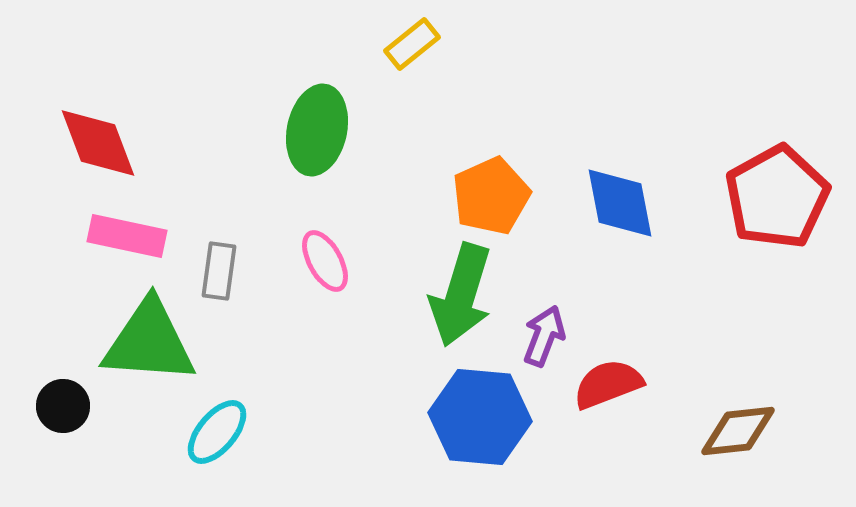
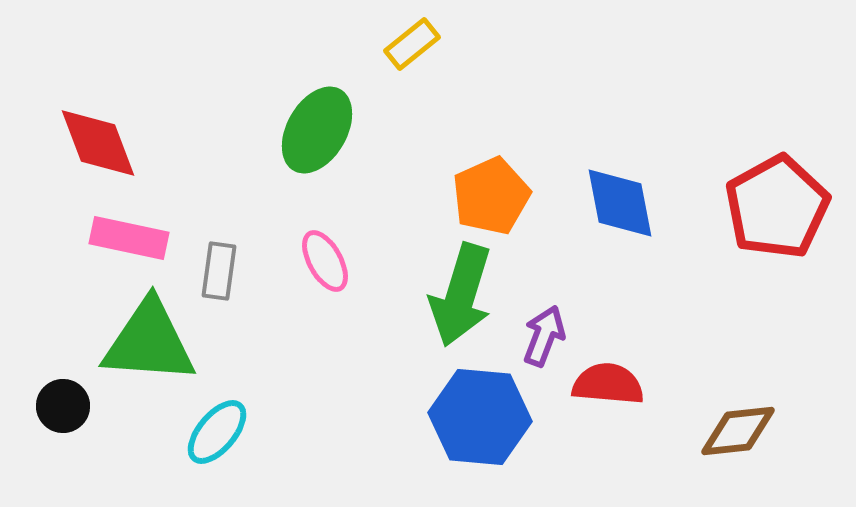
green ellipse: rotated 18 degrees clockwise
red pentagon: moved 10 px down
pink rectangle: moved 2 px right, 2 px down
red semicircle: rotated 26 degrees clockwise
